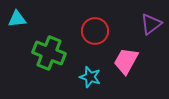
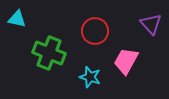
cyan triangle: rotated 18 degrees clockwise
purple triangle: rotated 35 degrees counterclockwise
